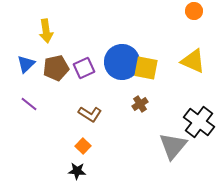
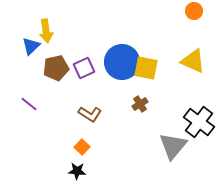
blue triangle: moved 5 px right, 18 px up
orange square: moved 1 px left, 1 px down
